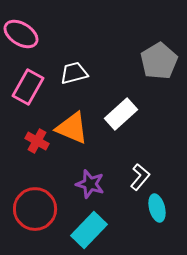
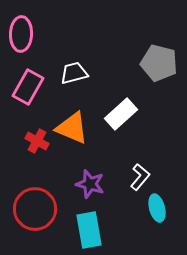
pink ellipse: rotated 60 degrees clockwise
gray pentagon: moved 2 px down; rotated 27 degrees counterclockwise
cyan rectangle: rotated 54 degrees counterclockwise
